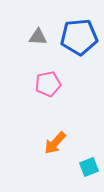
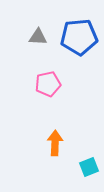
orange arrow: rotated 140 degrees clockwise
